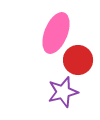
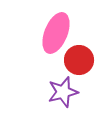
red circle: moved 1 px right
